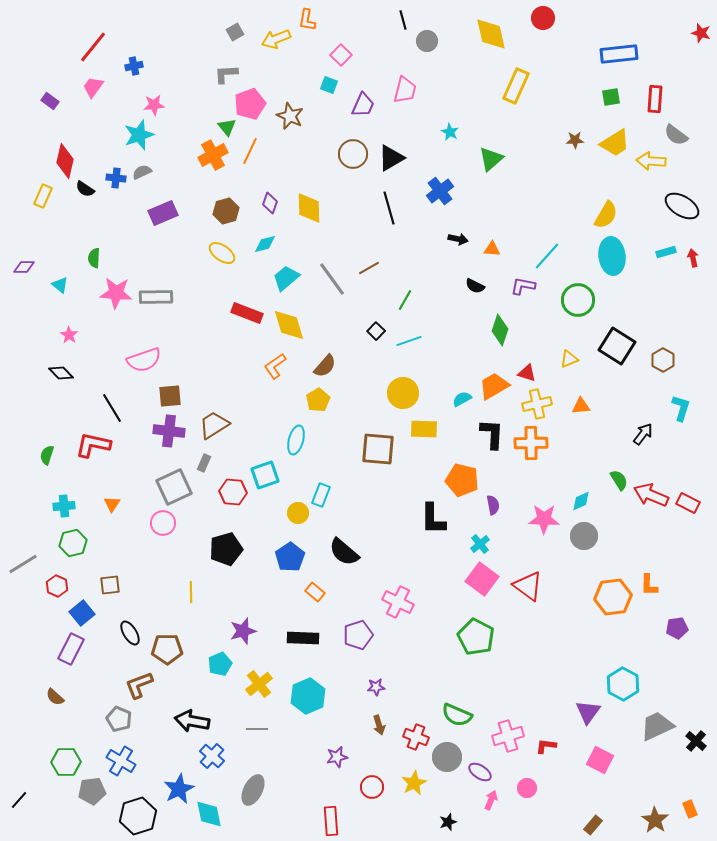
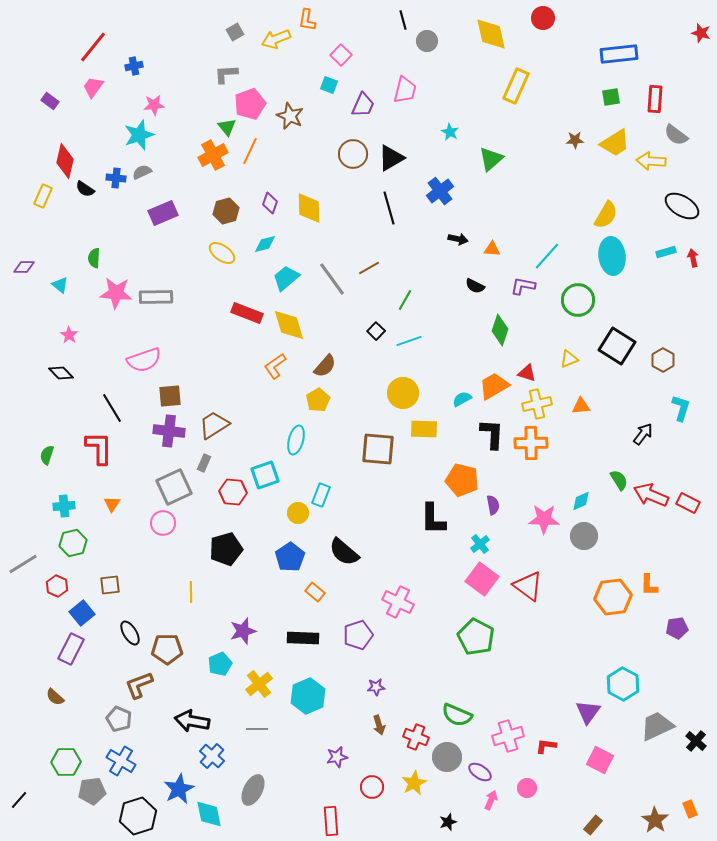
red L-shape at (93, 445): moved 6 px right, 3 px down; rotated 78 degrees clockwise
